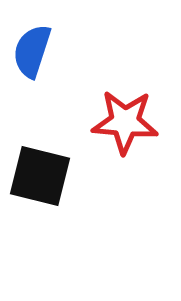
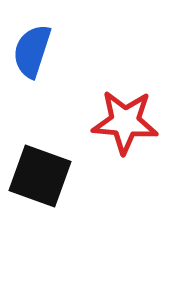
black square: rotated 6 degrees clockwise
